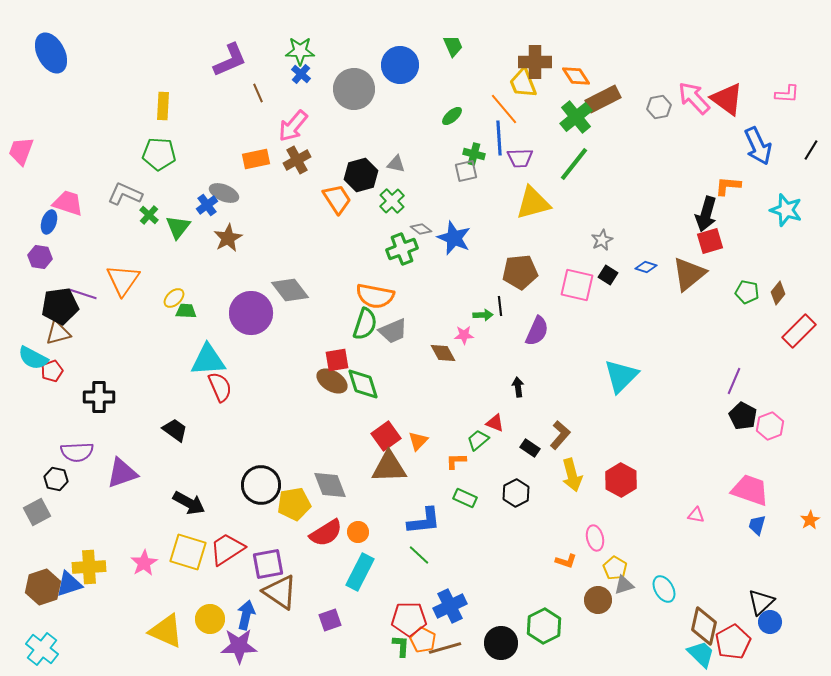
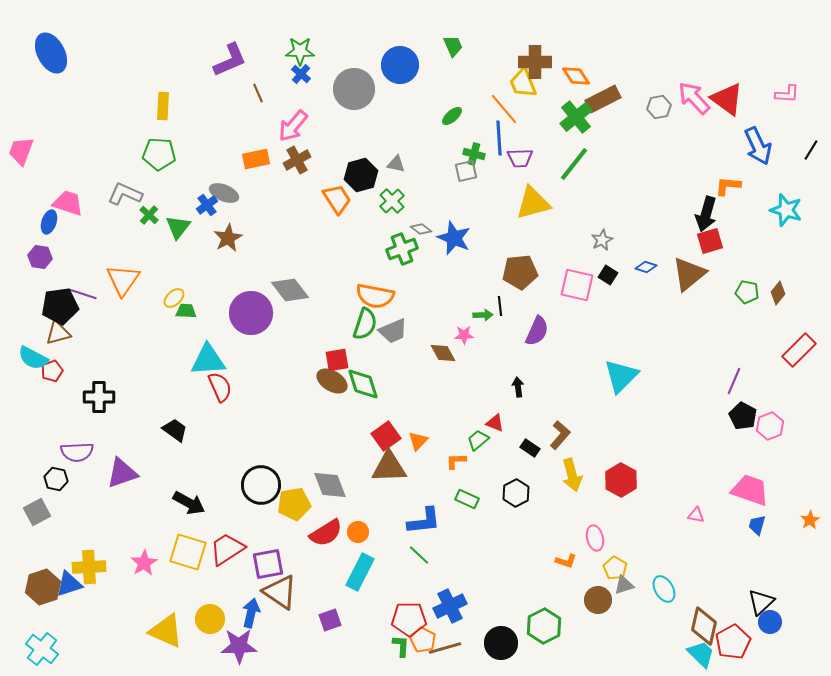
red rectangle at (799, 331): moved 19 px down
green rectangle at (465, 498): moved 2 px right, 1 px down
blue arrow at (246, 615): moved 5 px right, 2 px up
